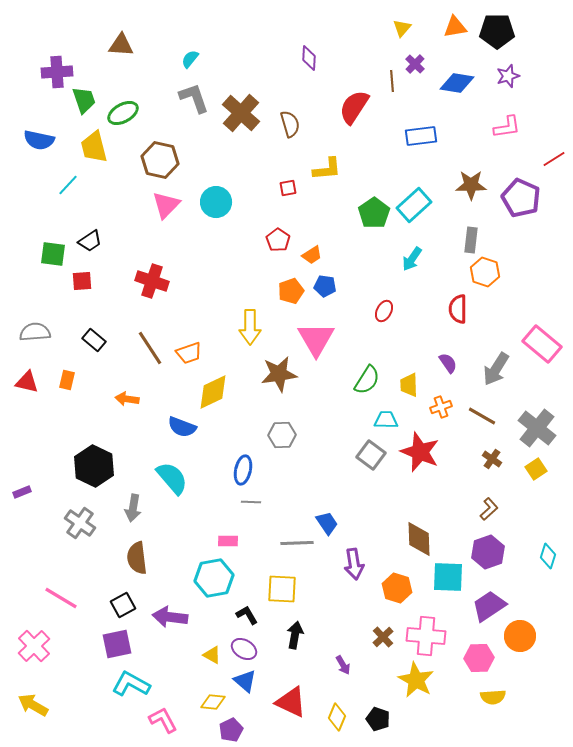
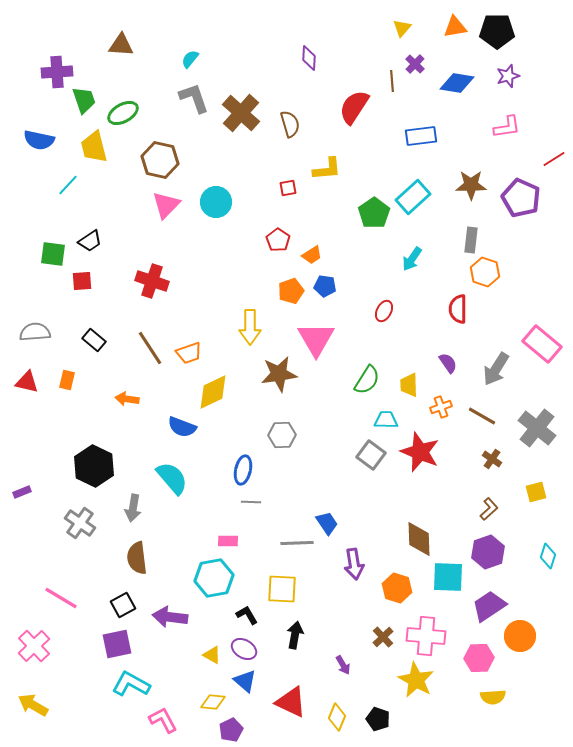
cyan rectangle at (414, 205): moved 1 px left, 8 px up
yellow square at (536, 469): moved 23 px down; rotated 20 degrees clockwise
